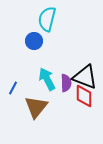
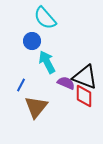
cyan semicircle: moved 2 px left, 1 px up; rotated 55 degrees counterclockwise
blue circle: moved 2 px left
cyan arrow: moved 17 px up
purple semicircle: rotated 66 degrees counterclockwise
blue line: moved 8 px right, 3 px up
